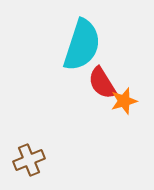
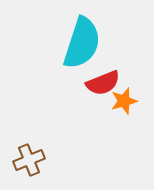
cyan semicircle: moved 2 px up
red semicircle: moved 1 px right; rotated 80 degrees counterclockwise
